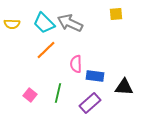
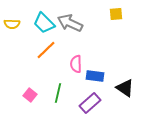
black triangle: moved 1 px right, 1 px down; rotated 30 degrees clockwise
